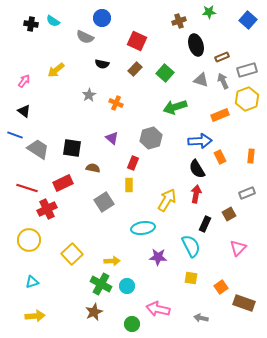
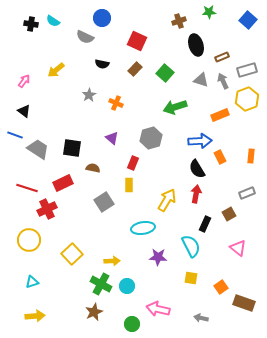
pink triangle at (238, 248): rotated 36 degrees counterclockwise
